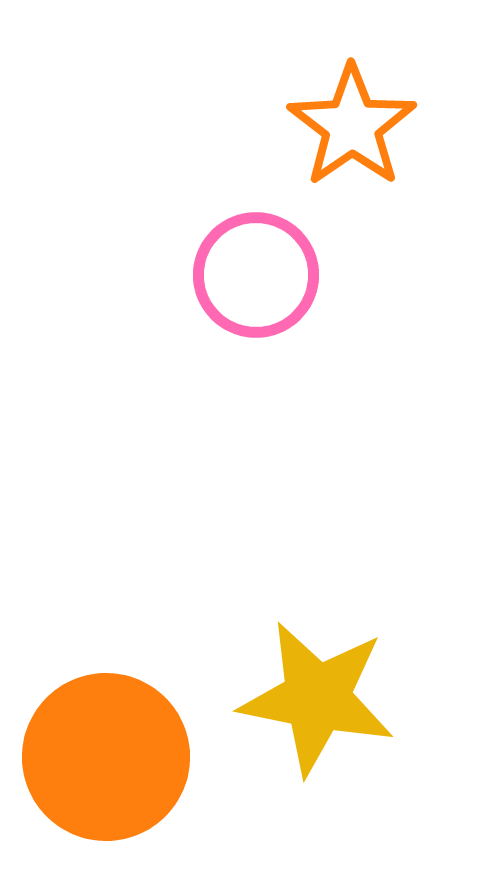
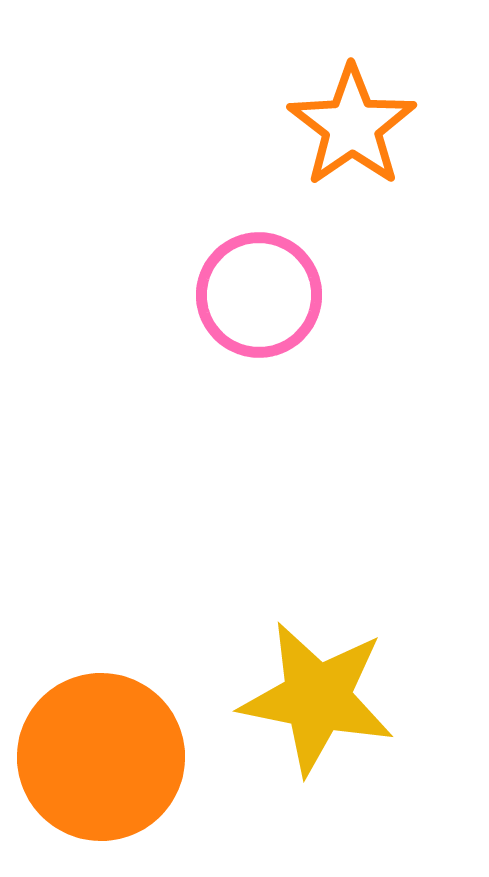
pink circle: moved 3 px right, 20 px down
orange circle: moved 5 px left
